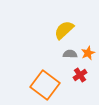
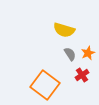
yellow semicircle: rotated 120 degrees counterclockwise
gray semicircle: rotated 56 degrees clockwise
red cross: moved 2 px right
